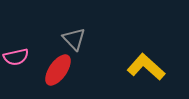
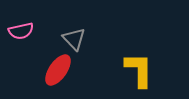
pink semicircle: moved 5 px right, 26 px up
yellow L-shape: moved 7 px left, 3 px down; rotated 48 degrees clockwise
